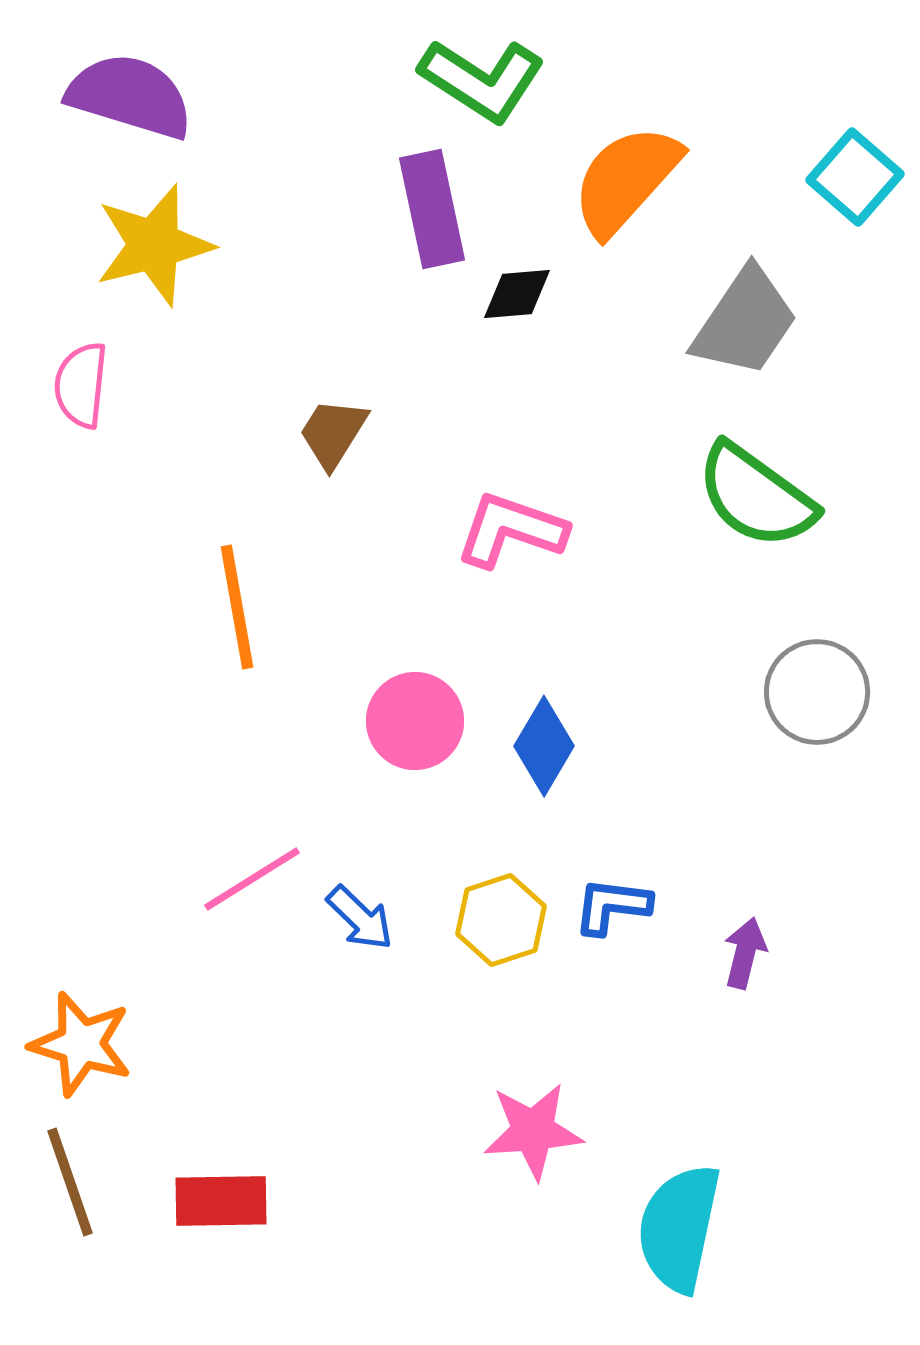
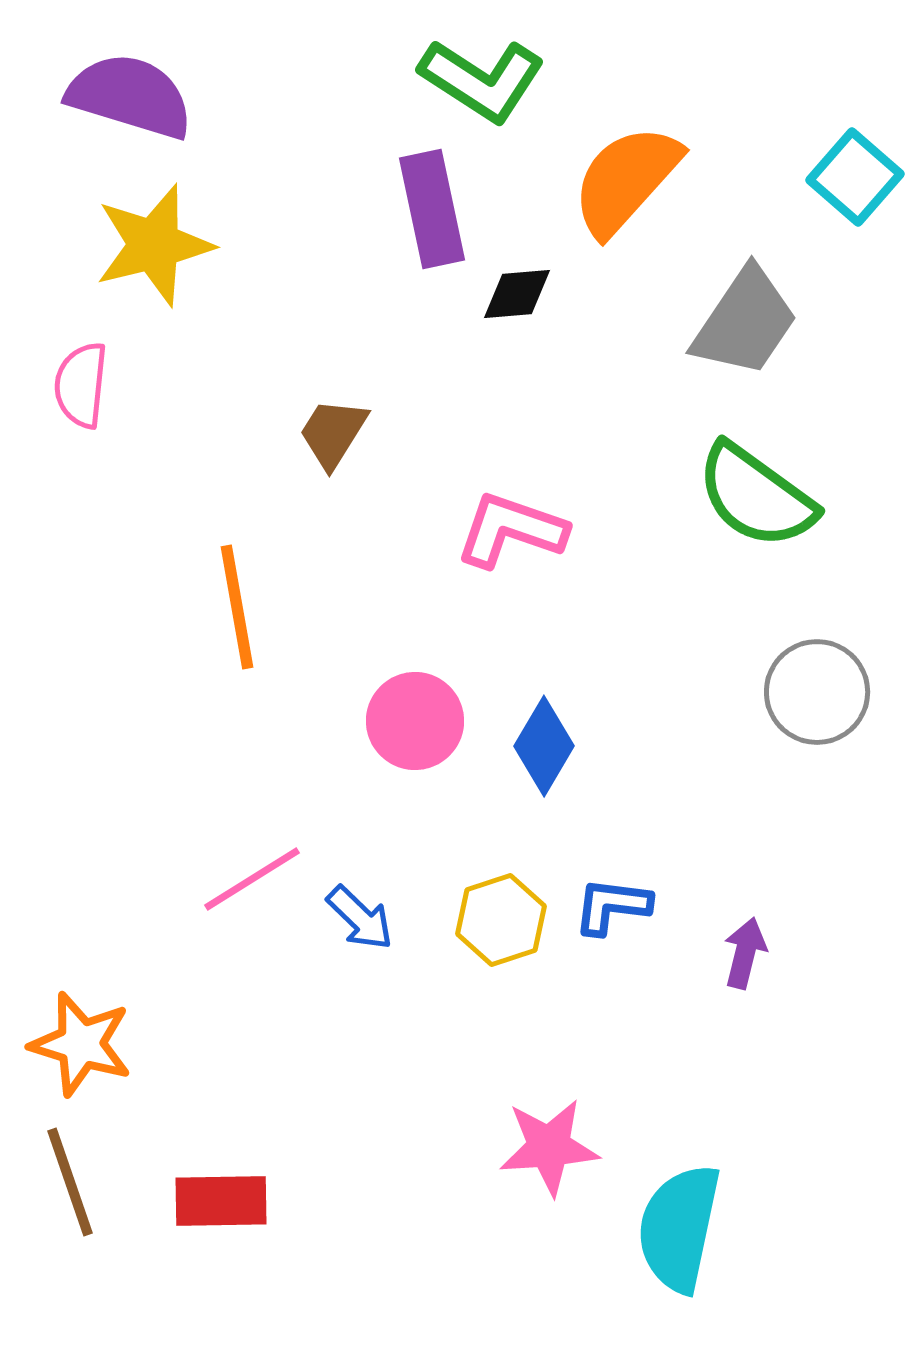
pink star: moved 16 px right, 16 px down
